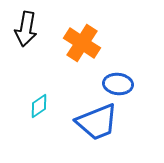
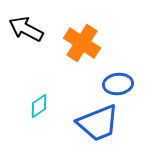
black arrow: rotated 108 degrees clockwise
blue ellipse: rotated 12 degrees counterclockwise
blue trapezoid: moved 1 px right, 1 px down
